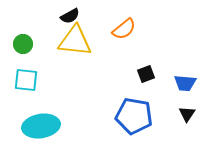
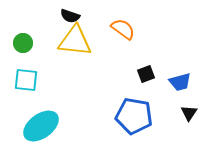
black semicircle: rotated 48 degrees clockwise
orange semicircle: moved 1 px left; rotated 105 degrees counterclockwise
green circle: moved 1 px up
blue trapezoid: moved 5 px left, 1 px up; rotated 20 degrees counterclockwise
black triangle: moved 2 px right, 1 px up
cyan ellipse: rotated 27 degrees counterclockwise
